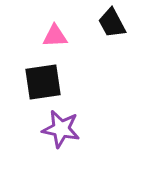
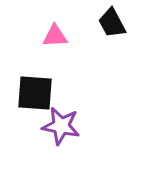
black square: moved 8 px left, 11 px down; rotated 12 degrees clockwise
purple star: moved 3 px up
